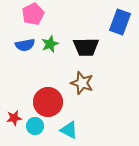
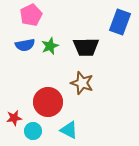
pink pentagon: moved 2 px left, 1 px down
green star: moved 2 px down
cyan circle: moved 2 px left, 5 px down
